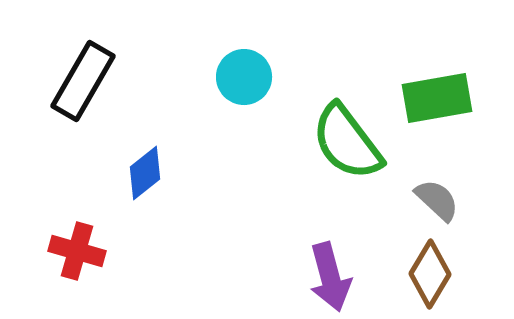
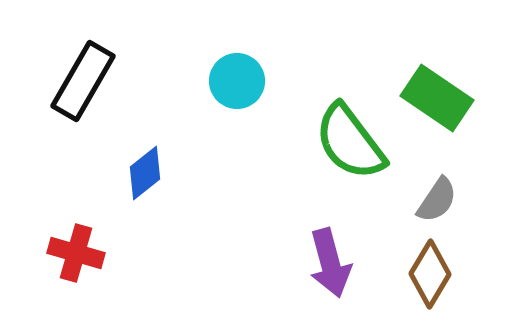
cyan circle: moved 7 px left, 4 px down
green rectangle: rotated 44 degrees clockwise
green semicircle: moved 3 px right
gray semicircle: rotated 81 degrees clockwise
red cross: moved 1 px left, 2 px down
purple arrow: moved 14 px up
